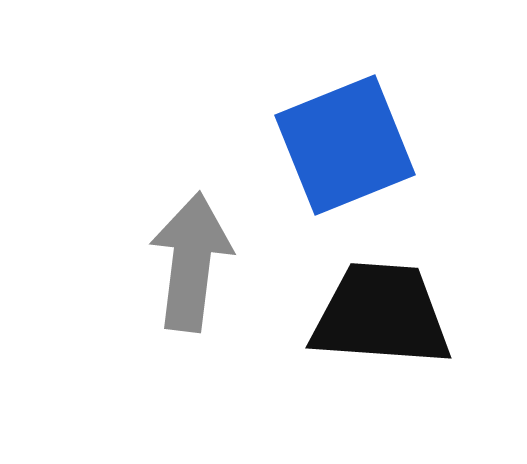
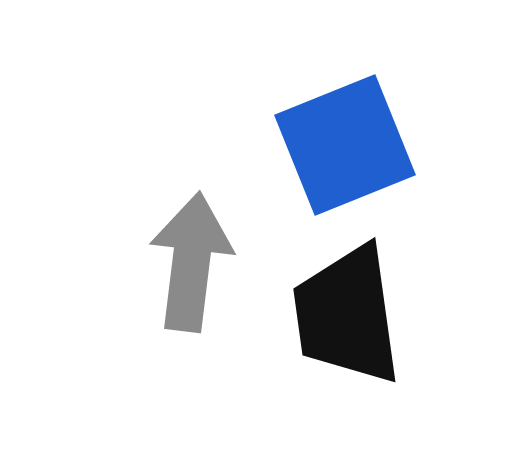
black trapezoid: moved 34 px left; rotated 102 degrees counterclockwise
